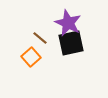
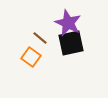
orange square: rotated 12 degrees counterclockwise
